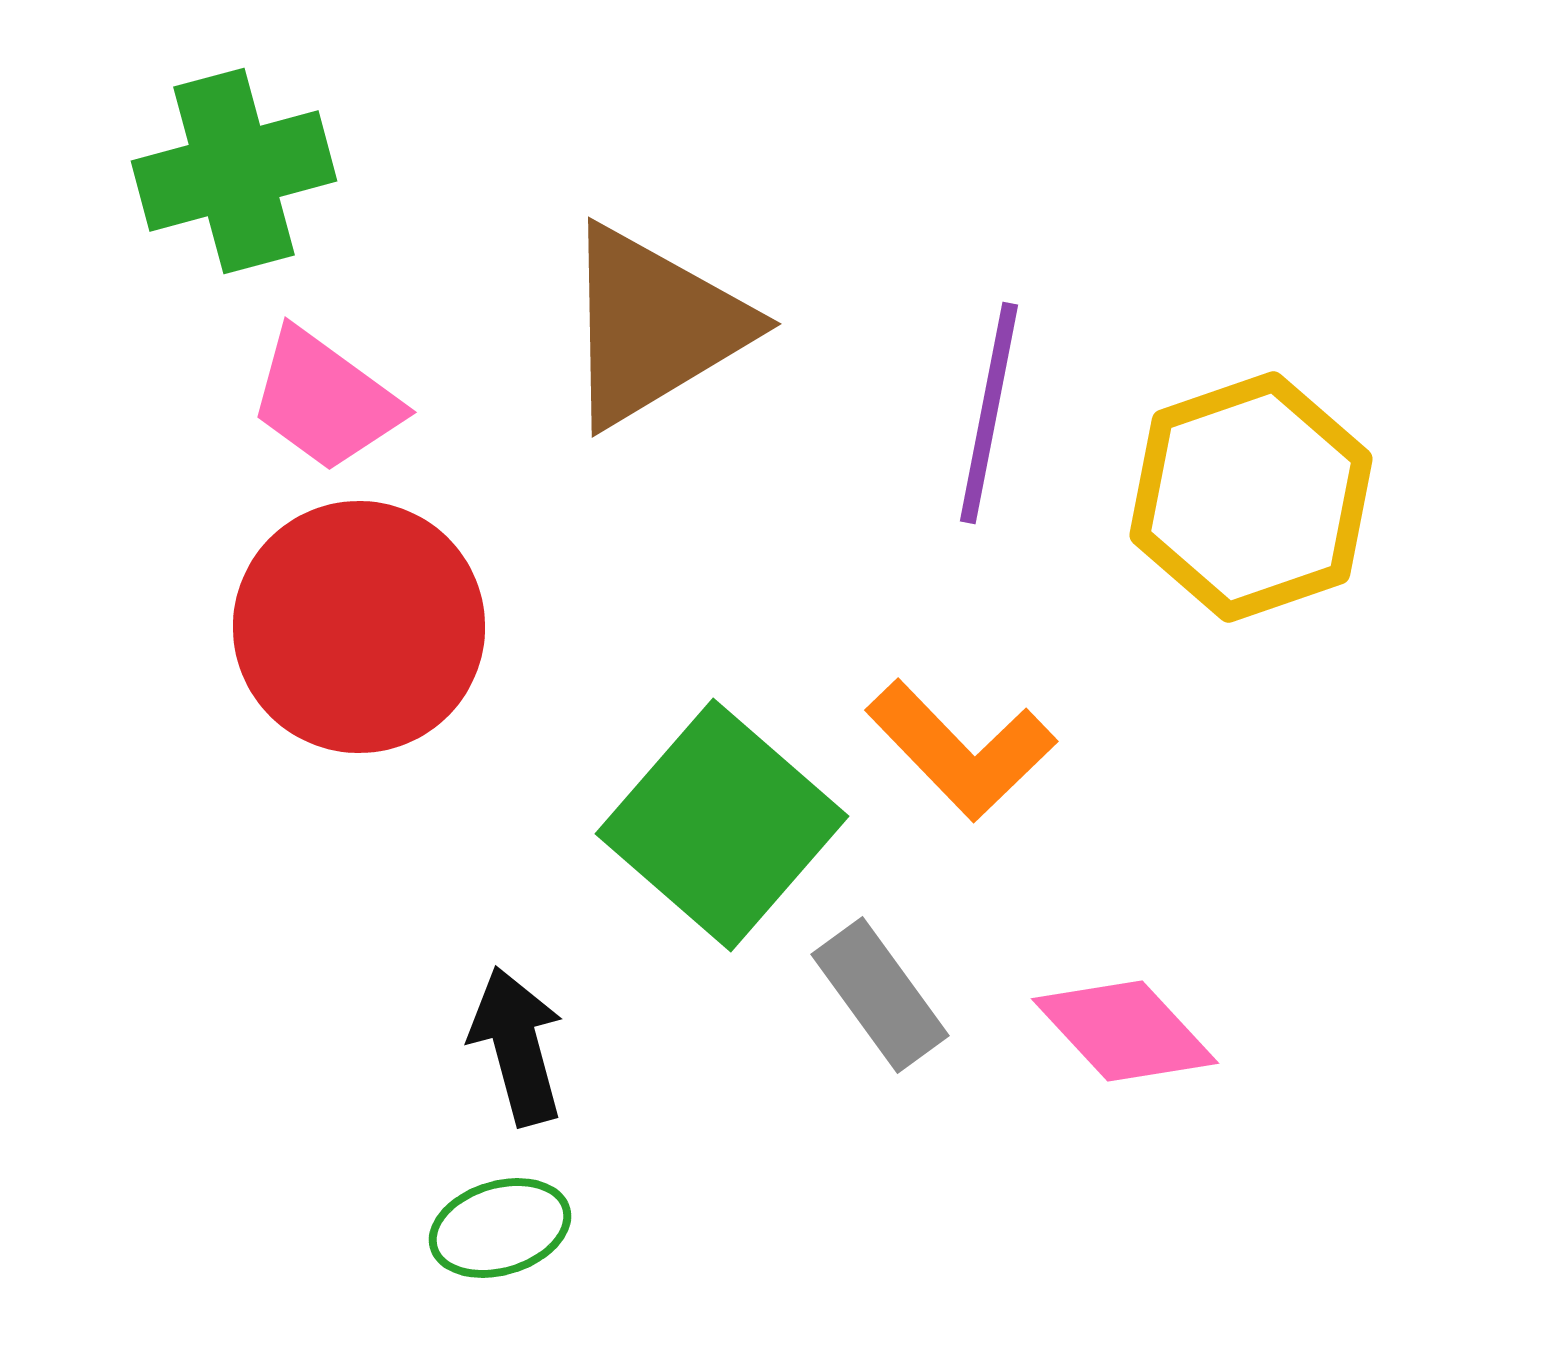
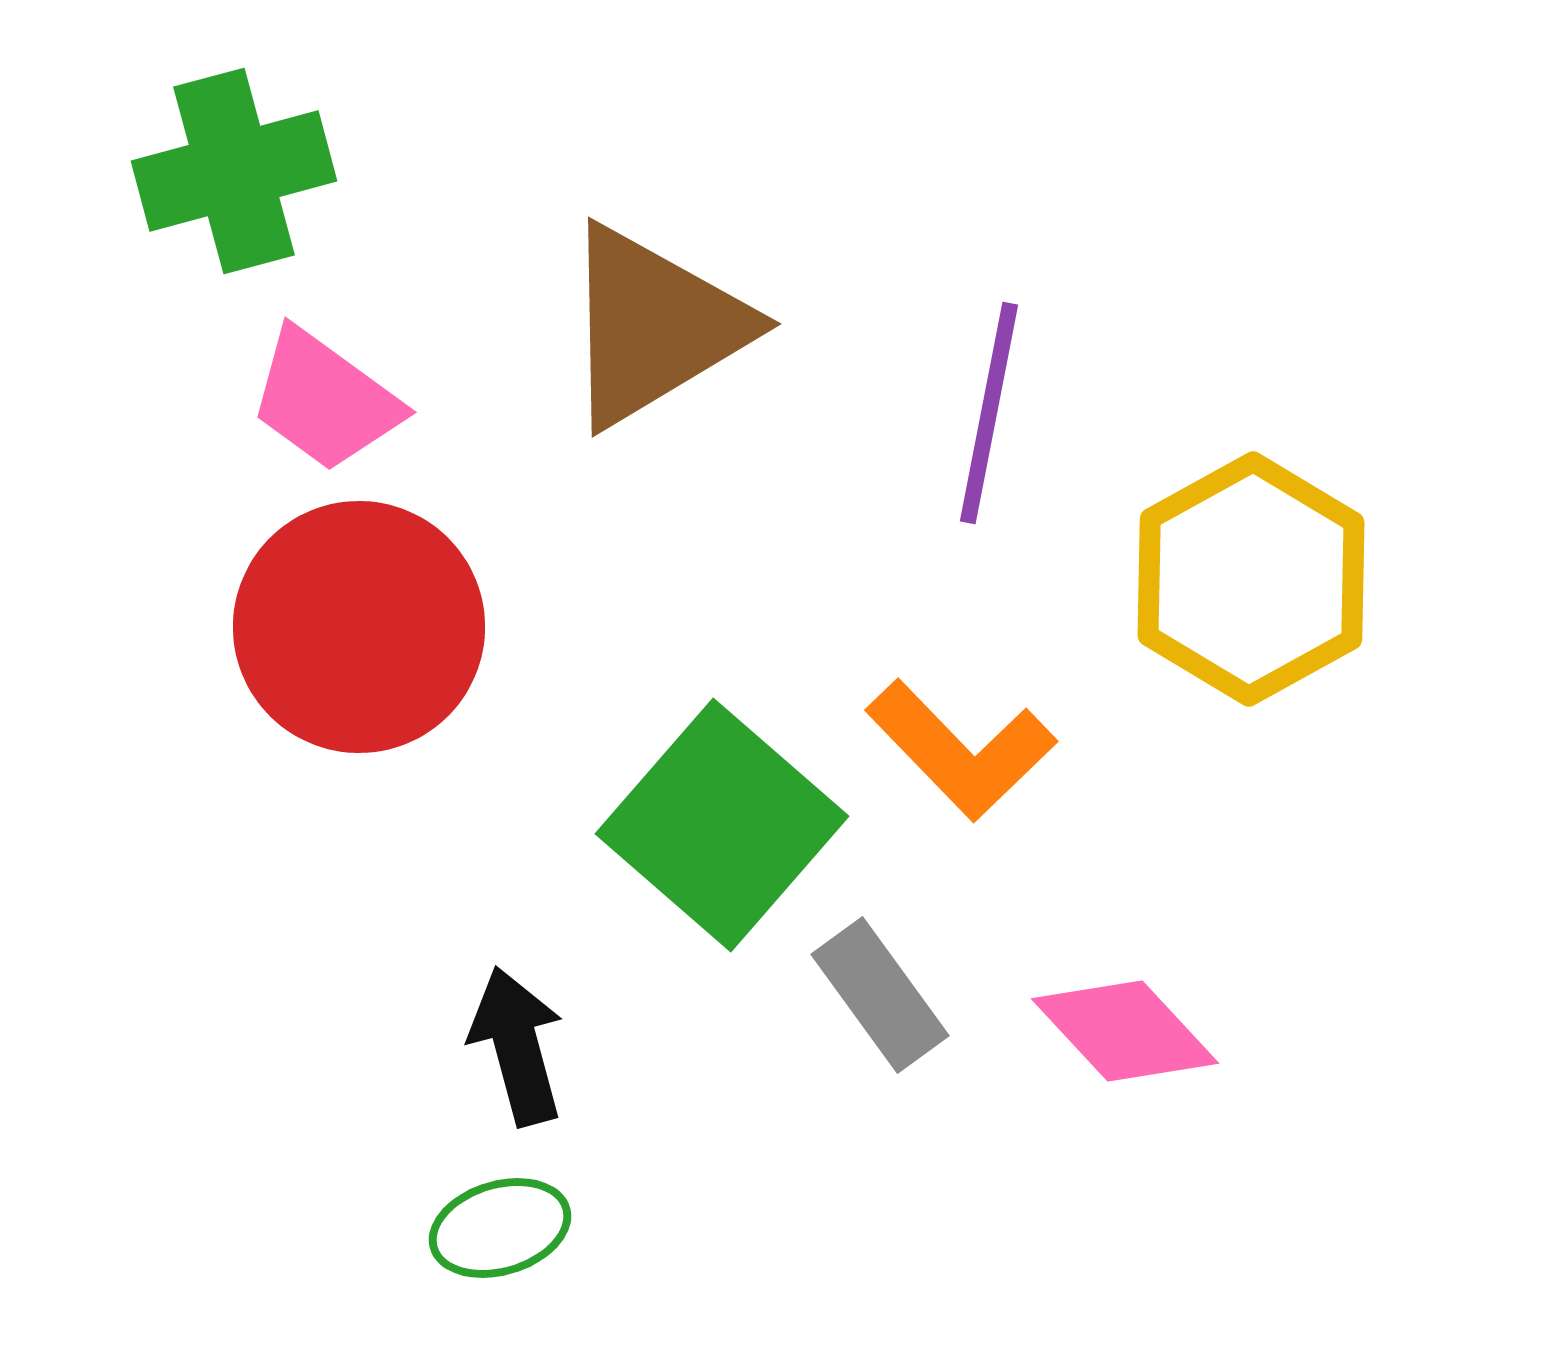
yellow hexagon: moved 82 px down; rotated 10 degrees counterclockwise
